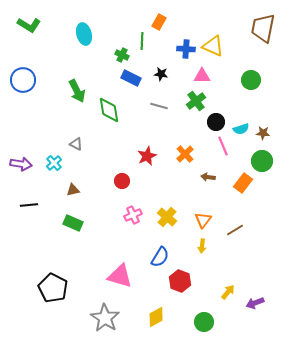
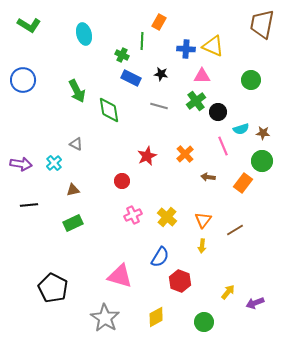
brown trapezoid at (263, 28): moved 1 px left, 4 px up
black circle at (216, 122): moved 2 px right, 10 px up
green rectangle at (73, 223): rotated 48 degrees counterclockwise
